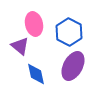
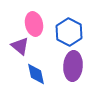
purple ellipse: rotated 24 degrees counterclockwise
